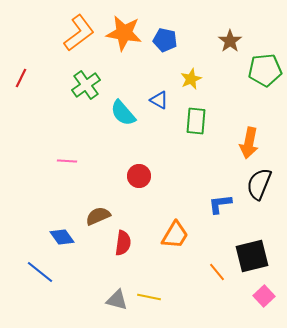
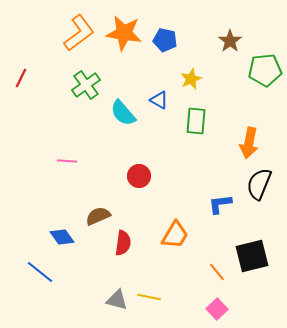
pink square: moved 47 px left, 13 px down
